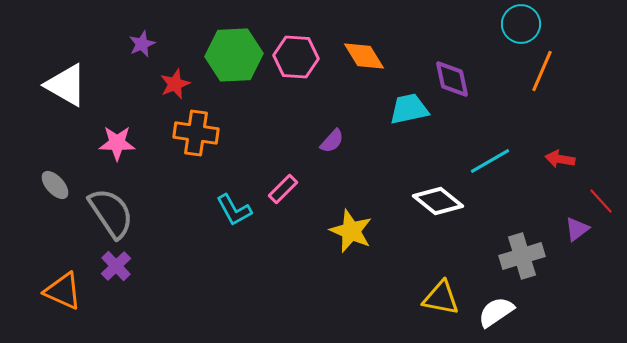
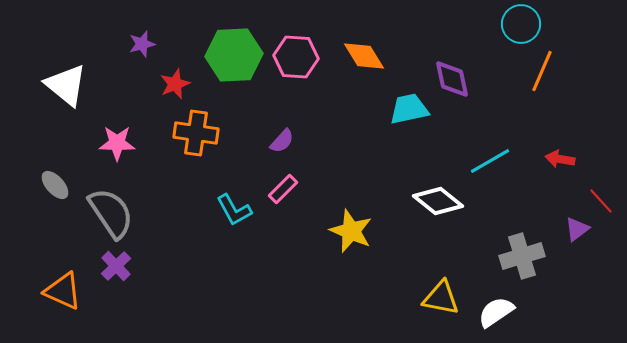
purple star: rotated 8 degrees clockwise
white triangle: rotated 9 degrees clockwise
purple semicircle: moved 50 px left
